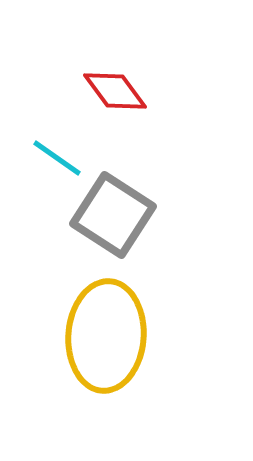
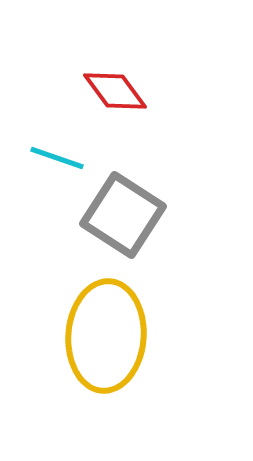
cyan line: rotated 16 degrees counterclockwise
gray square: moved 10 px right
